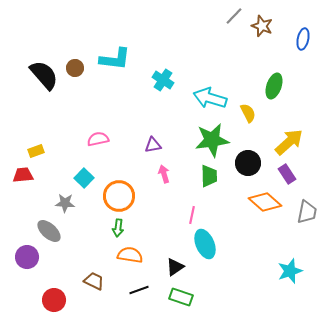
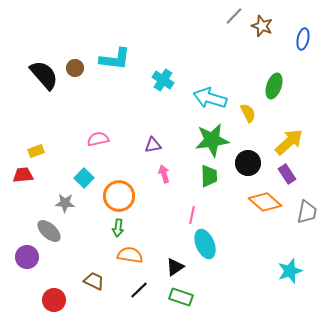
black line: rotated 24 degrees counterclockwise
